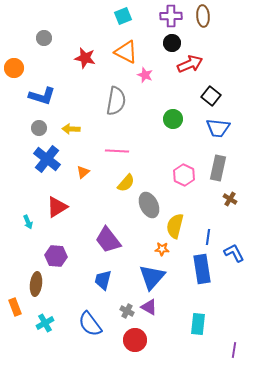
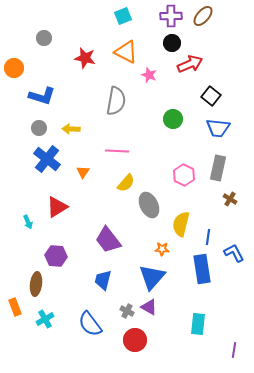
brown ellipse at (203, 16): rotated 45 degrees clockwise
pink star at (145, 75): moved 4 px right
orange triangle at (83, 172): rotated 16 degrees counterclockwise
yellow semicircle at (175, 226): moved 6 px right, 2 px up
cyan cross at (45, 323): moved 4 px up
